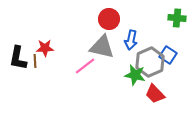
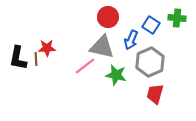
red circle: moved 1 px left, 2 px up
blue arrow: rotated 12 degrees clockwise
red star: moved 2 px right
blue square: moved 17 px left, 30 px up
brown line: moved 1 px right, 2 px up
green star: moved 19 px left
red trapezoid: rotated 60 degrees clockwise
